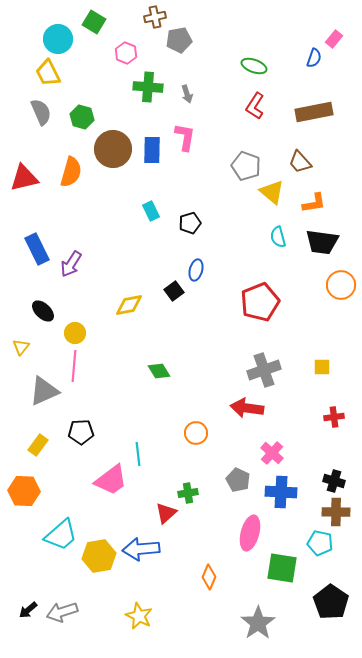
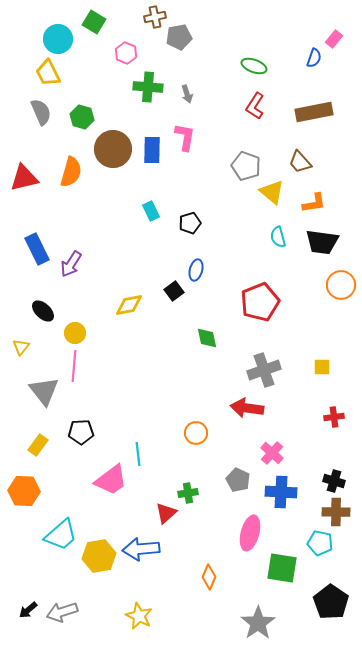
gray pentagon at (179, 40): moved 3 px up
green diamond at (159, 371): moved 48 px right, 33 px up; rotated 20 degrees clockwise
gray triangle at (44, 391): rotated 44 degrees counterclockwise
